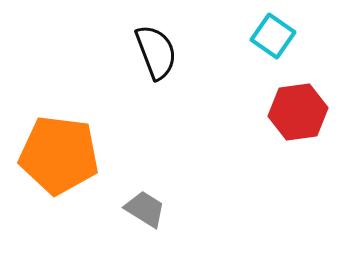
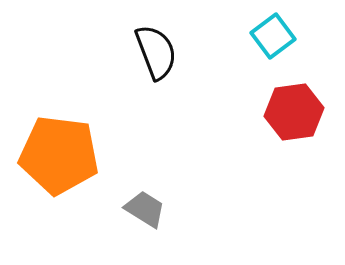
cyan square: rotated 18 degrees clockwise
red hexagon: moved 4 px left
